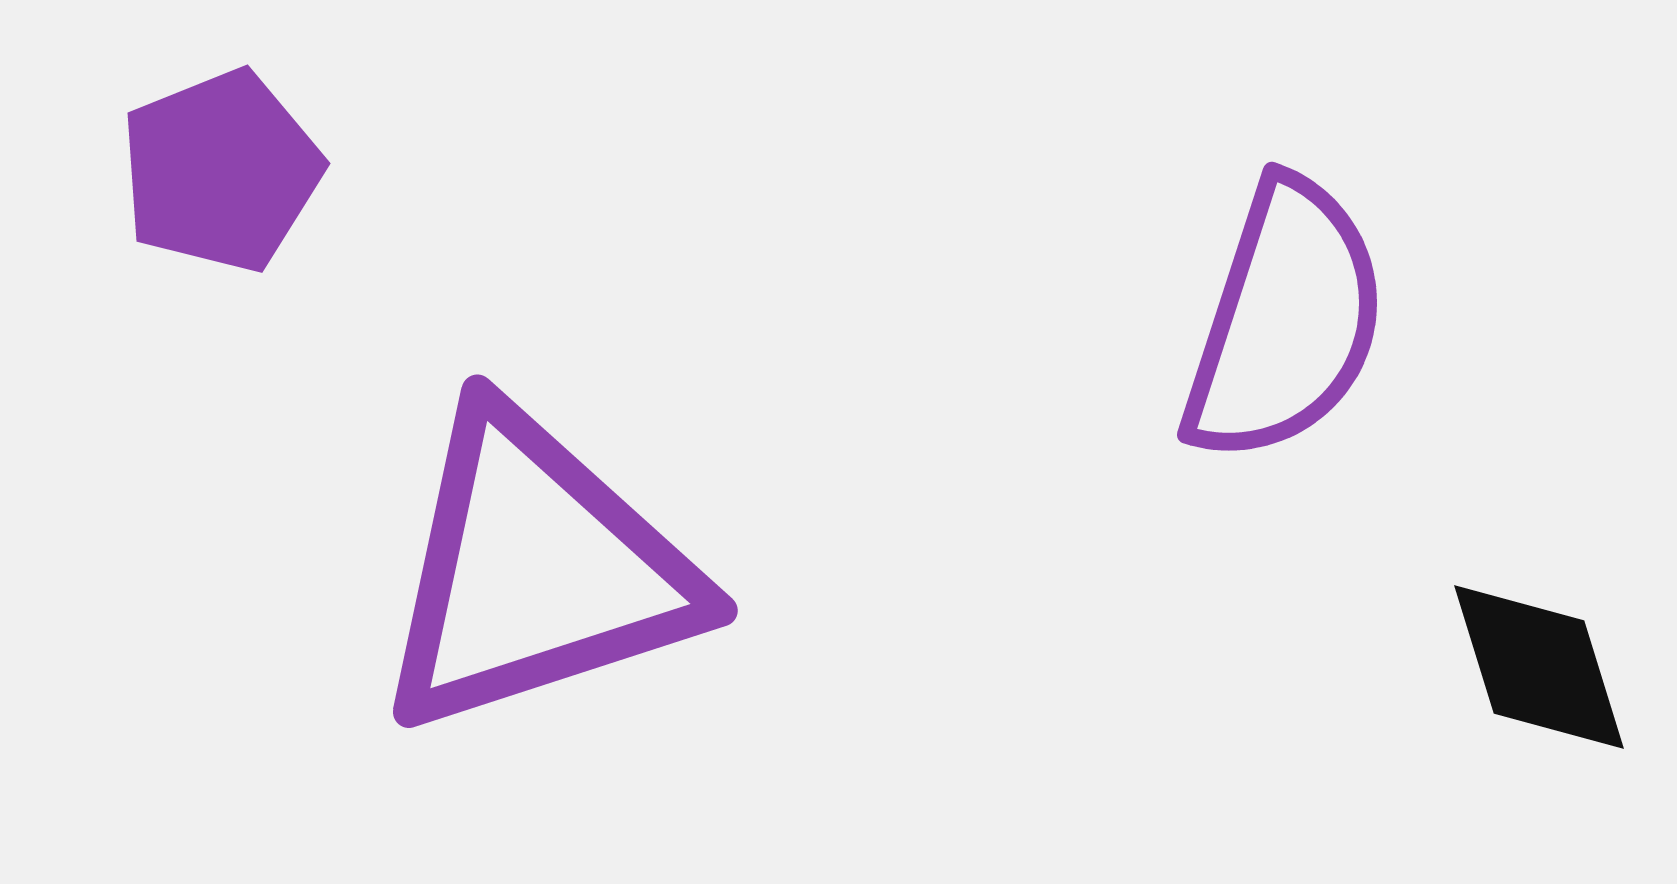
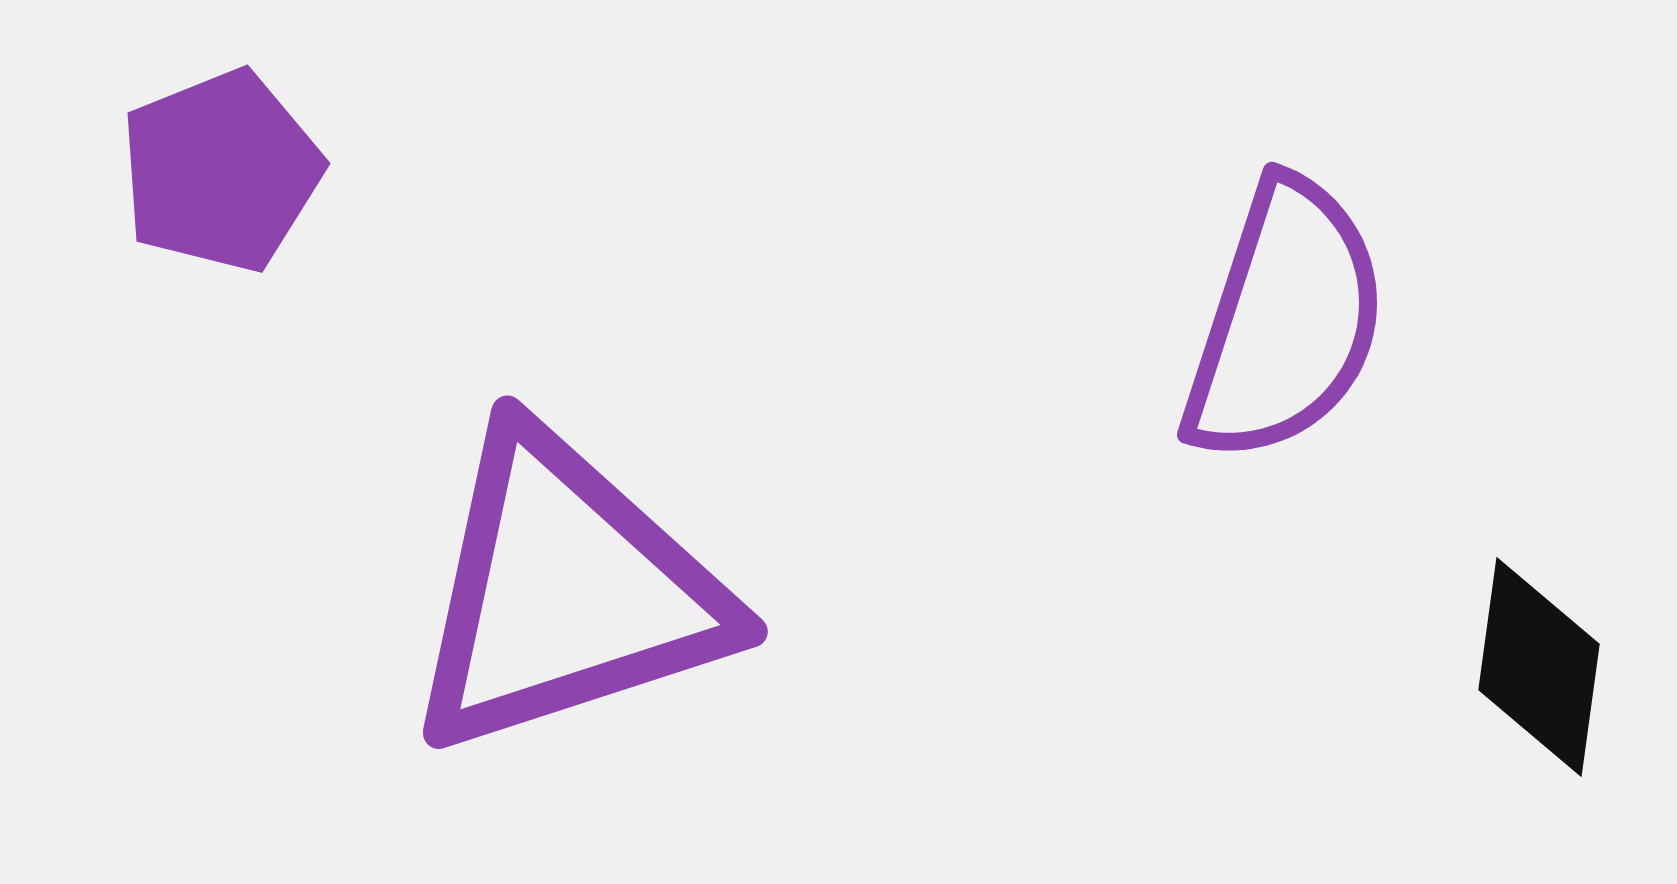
purple triangle: moved 30 px right, 21 px down
black diamond: rotated 25 degrees clockwise
